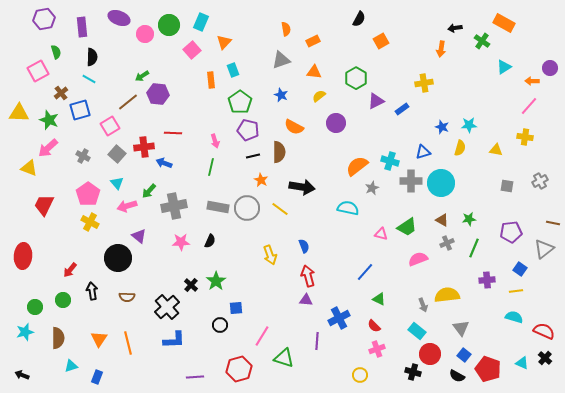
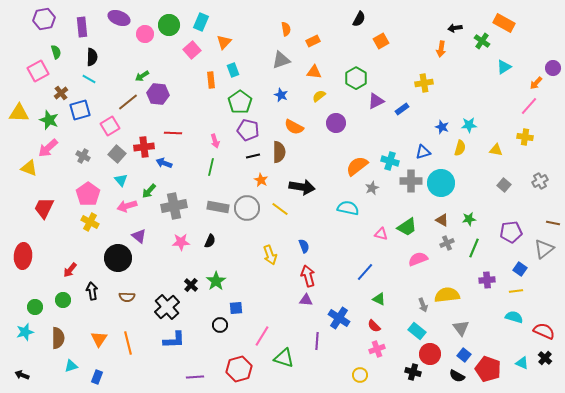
purple circle at (550, 68): moved 3 px right
orange arrow at (532, 81): moved 4 px right, 2 px down; rotated 48 degrees counterclockwise
cyan triangle at (117, 183): moved 4 px right, 3 px up
gray square at (507, 186): moved 3 px left, 1 px up; rotated 32 degrees clockwise
red trapezoid at (44, 205): moved 3 px down
blue cross at (339, 318): rotated 30 degrees counterclockwise
